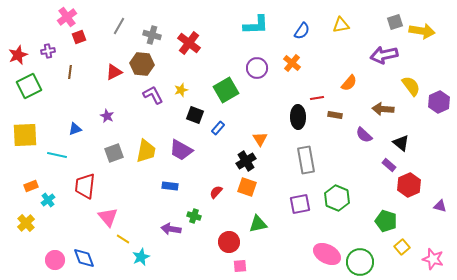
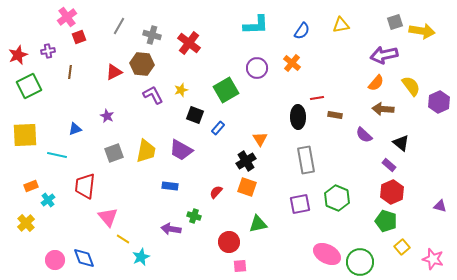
orange semicircle at (349, 83): moved 27 px right
red hexagon at (409, 185): moved 17 px left, 7 px down
